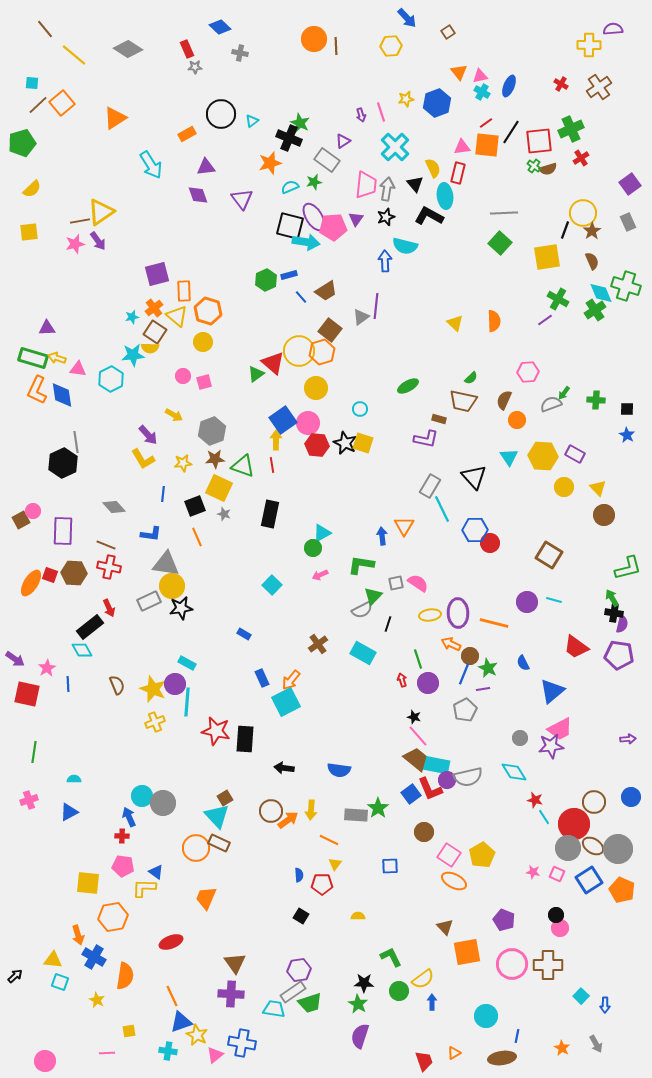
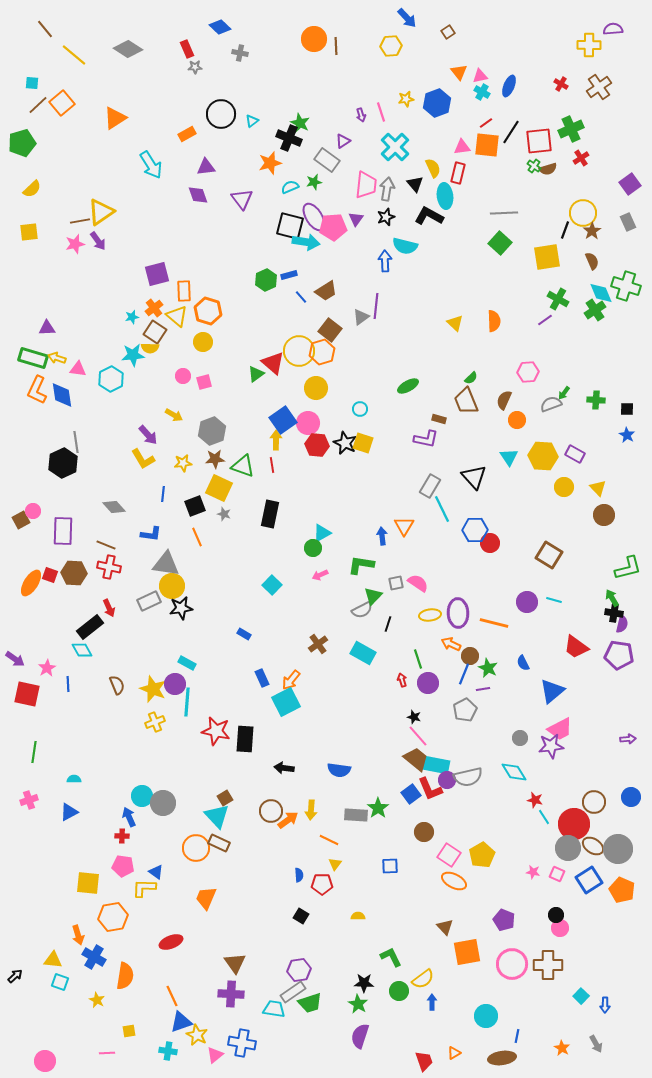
brown trapezoid at (463, 401): moved 3 px right; rotated 56 degrees clockwise
